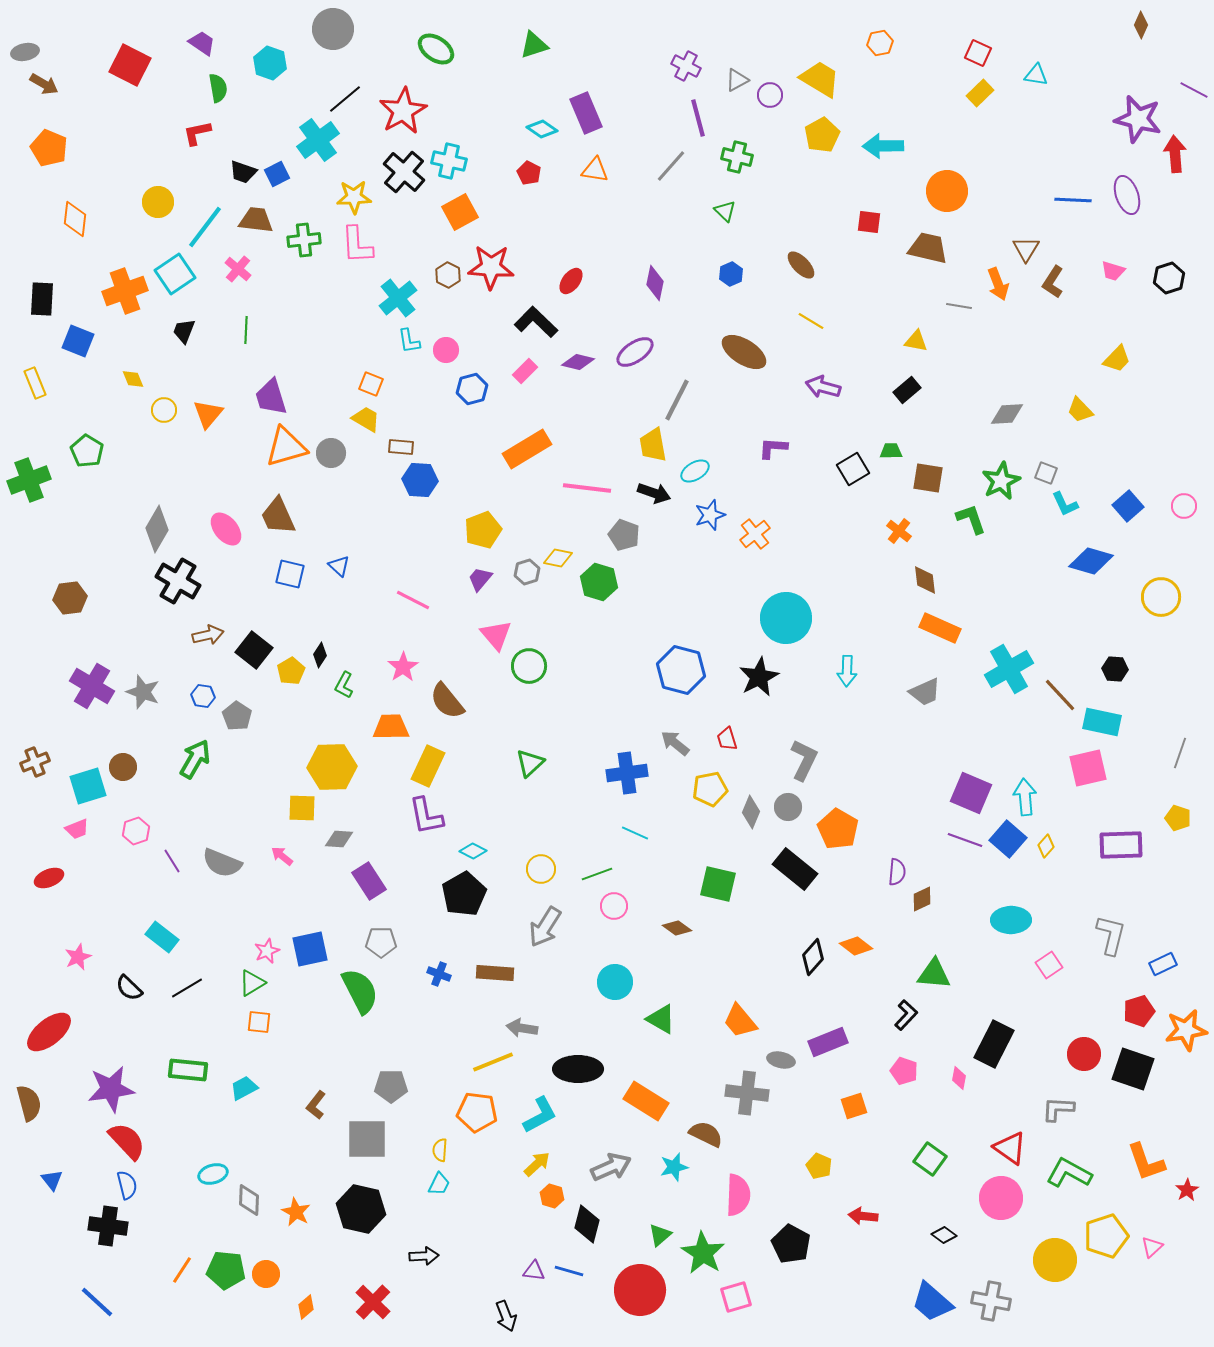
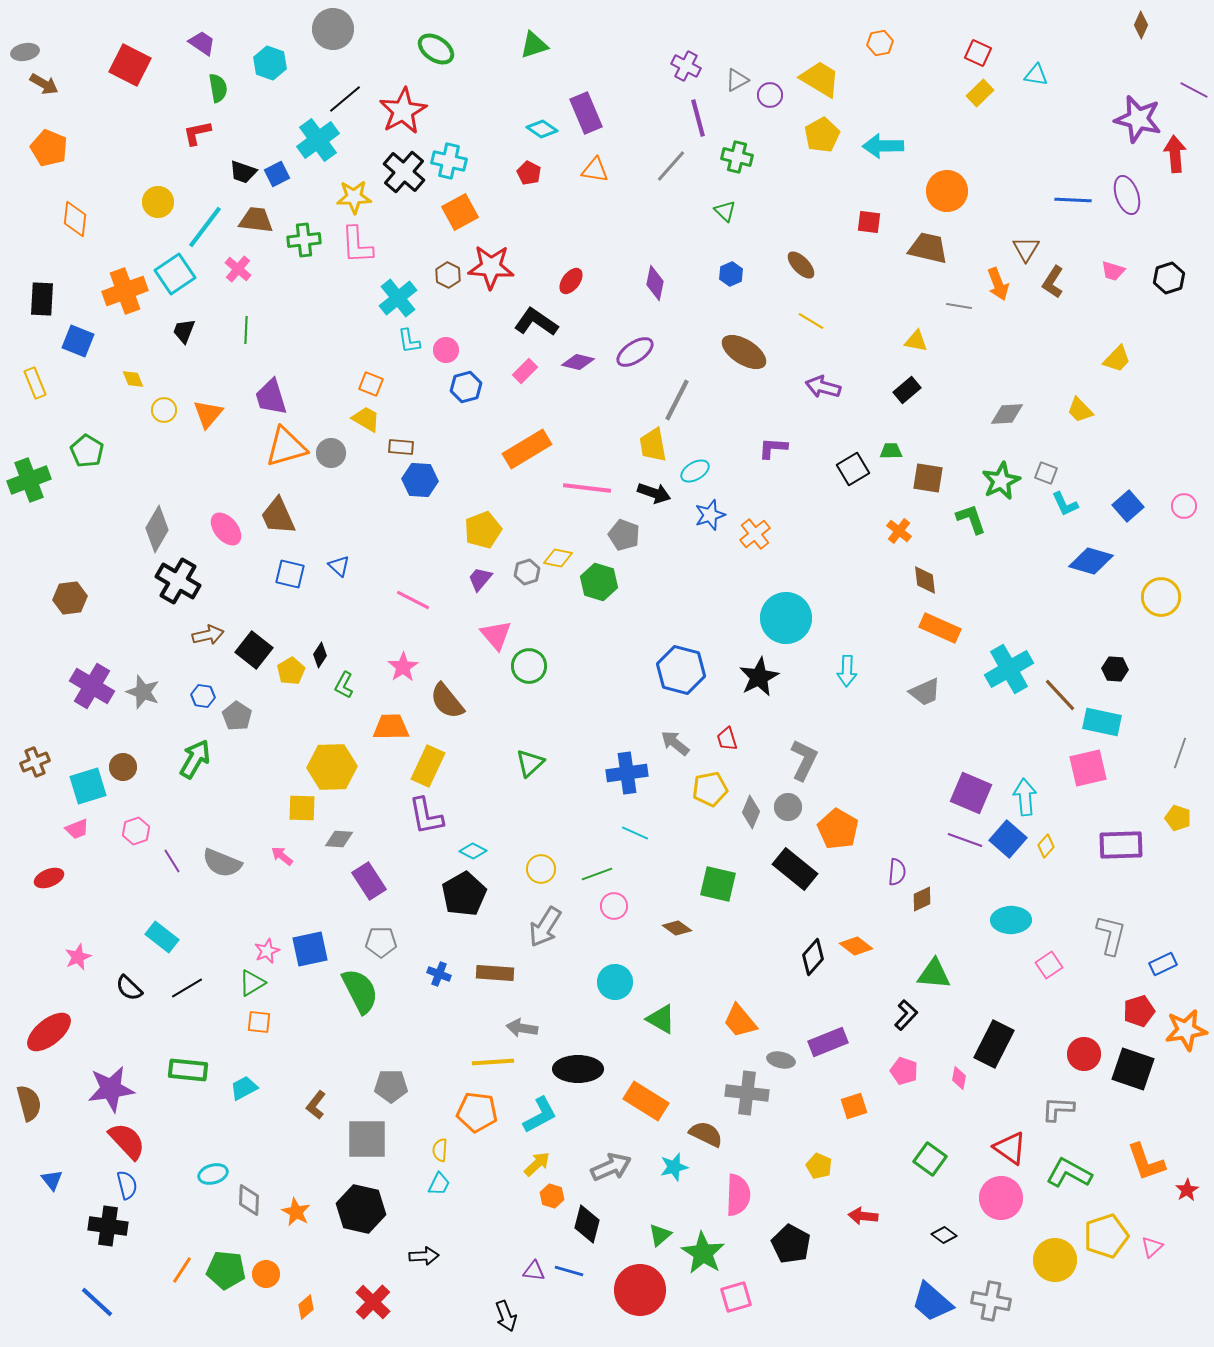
black L-shape at (536, 322): rotated 9 degrees counterclockwise
blue hexagon at (472, 389): moved 6 px left, 2 px up
yellow line at (493, 1062): rotated 18 degrees clockwise
